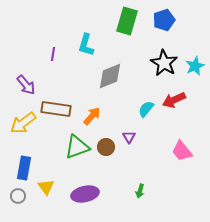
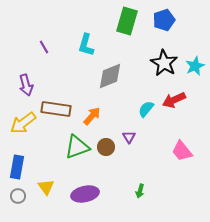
purple line: moved 9 px left, 7 px up; rotated 40 degrees counterclockwise
purple arrow: rotated 25 degrees clockwise
blue rectangle: moved 7 px left, 1 px up
